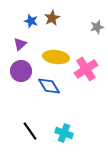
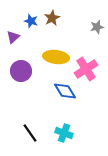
purple triangle: moved 7 px left, 7 px up
blue diamond: moved 16 px right, 5 px down
black line: moved 2 px down
